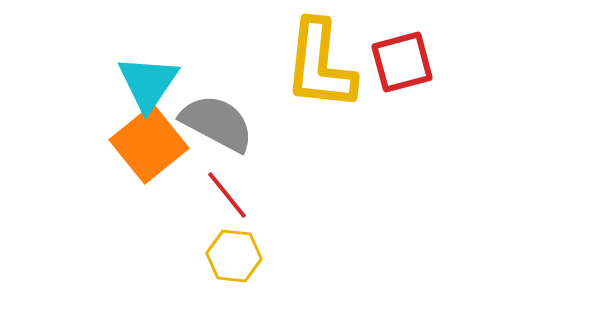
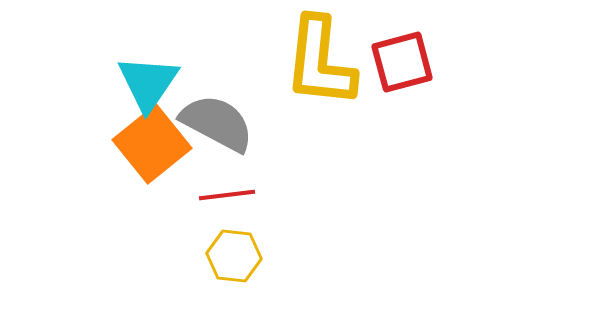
yellow L-shape: moved 3 px up
orange square: moved 3 px right
red line: rotated 58 degrees counterclockwise
